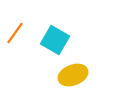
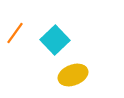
cyan square: rotated 16 degrees clockwise
